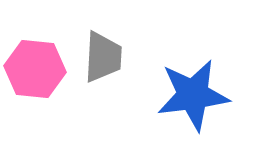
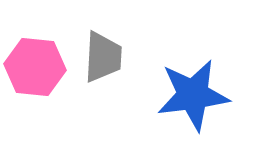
pink hexagon: moved 2 px up
